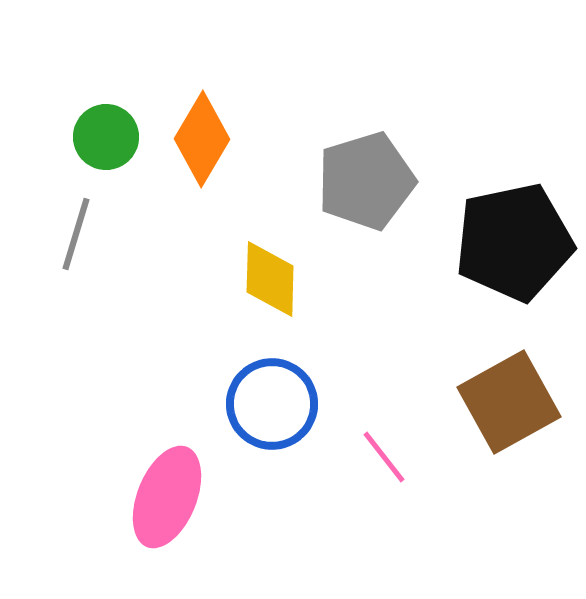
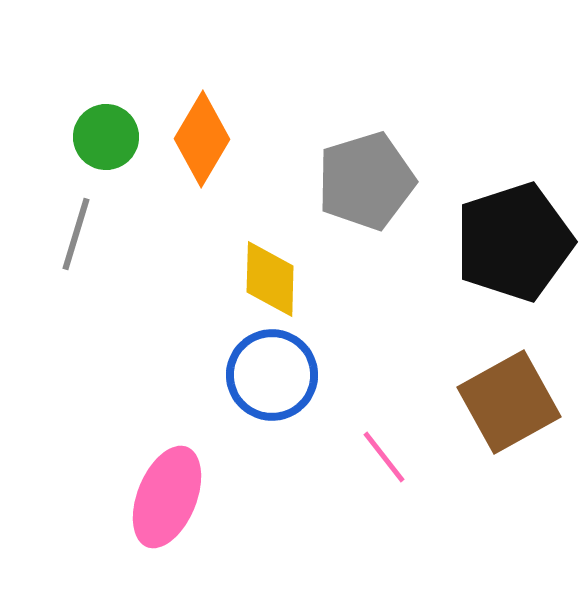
black pentagon: rotated 6 degrees counterclockwise
blue circle: moved 29 px up
